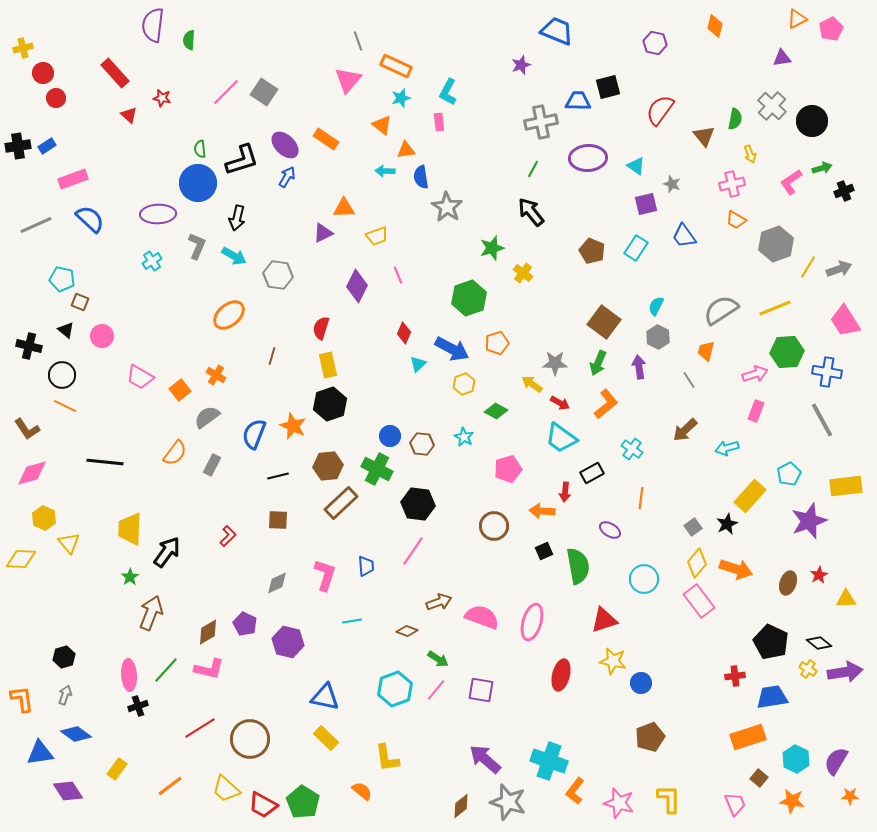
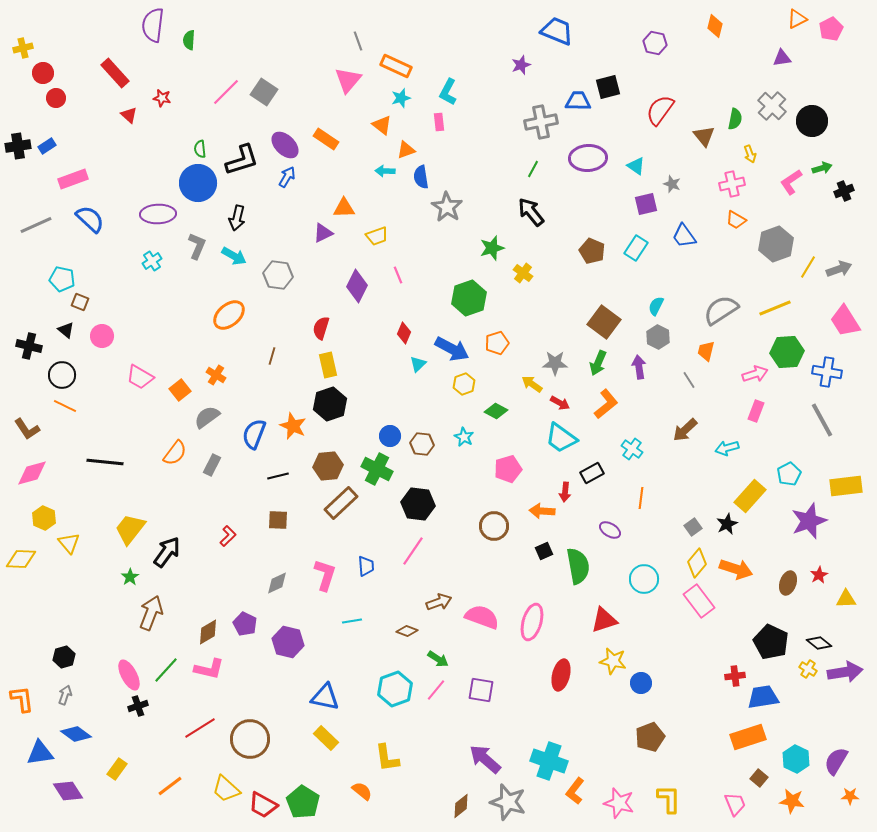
orange triangle at (406, 150): rotated 12 degrees counterclockwise
yellow trapezoid at (130, 529): rotated 36 degrees clockwise
pink ellipse at (129, 675): rotated 24 degrees counterclockwise
blue trapezoid at (772, 697): moved 9 px left
